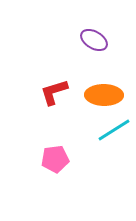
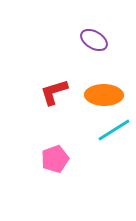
pink pentagon: rotated 12 degrees counterclockwise
